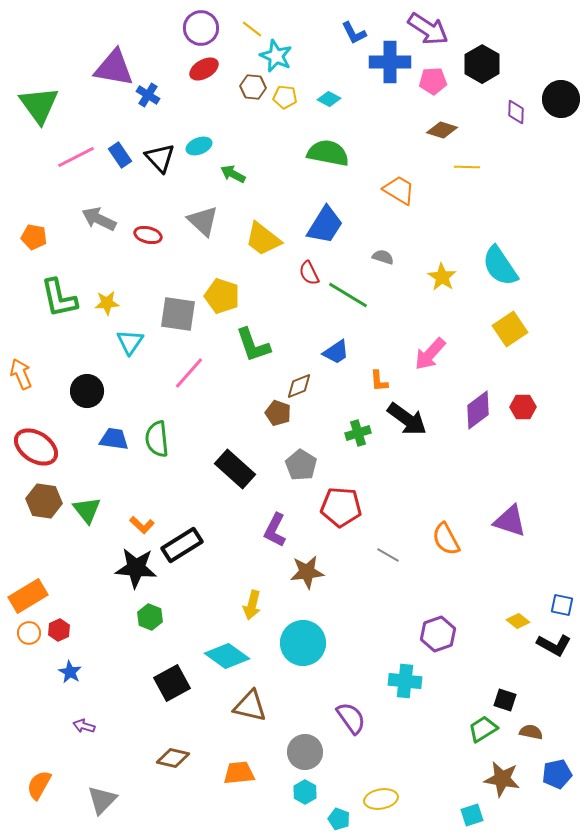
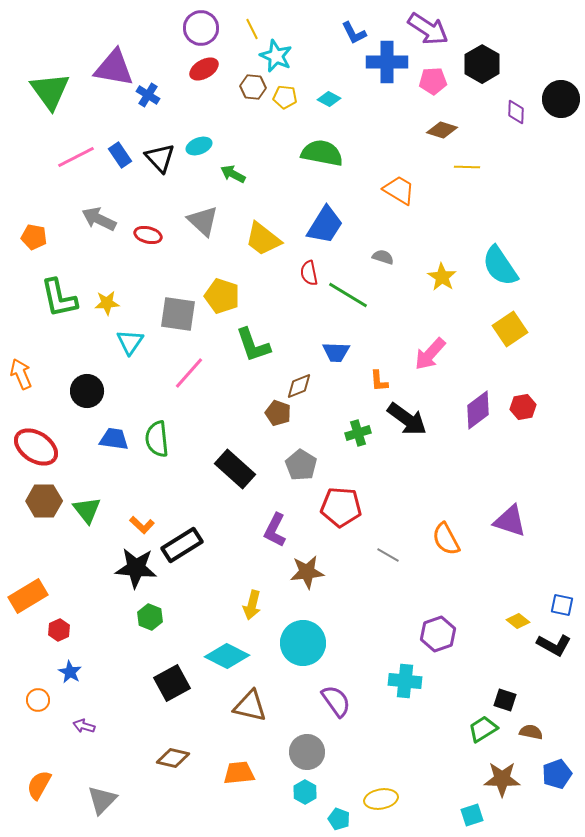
yellow line at (252, 29): rotated 25 degrees clockwise
blue cross at (390, 62): moved 3 px left
green triangle at (39, 105): moved 11 px right, 14 px up
green semicircle at (328, 153): moved 6 px left
red semicircle at (309, 273): rotated 15 degrees clockwise
blue trapezoid at (336, 352): rotated 36 degrees clockwise
red hexagon at (523, 407): rotated 10 degrees counterclockwise
brown hexagon at (44, 501): rotated 8 degrees counterclockwise
orange circle at (29, 633): moved 9 px right, 67 px down
cyan diamond at (227, 656): rotated 9 degrees counterclockwise
purple semicircle at (351, 718): moved 15 px left, 17 px up
gray circle at (305, 752): moved 2 px right
blue pentagon at (557, 774): rotated 8 degrees counterclockwise
brown star at (502, 779): rotated 9 degrees counterclockwise
